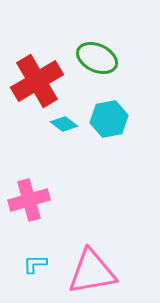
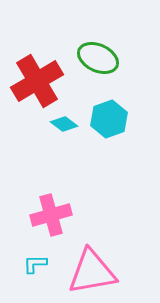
green ellipse: moved 1 px right
cyan hexagon: rotated 9 degrees counterclockwise
pink cross: moved 22 px right, 15 px down
